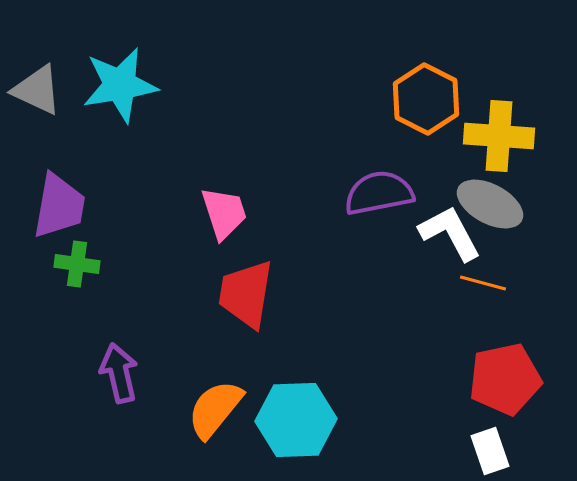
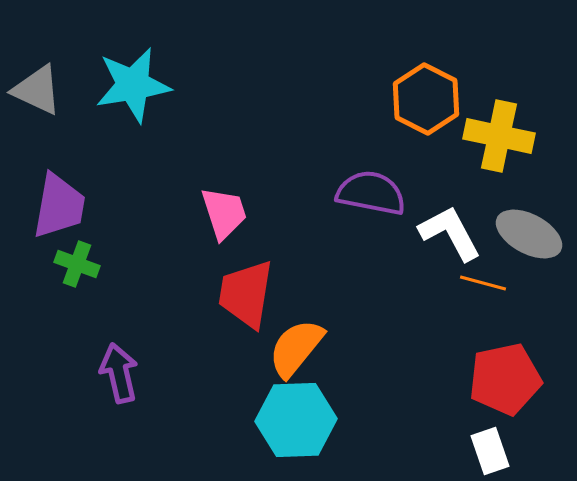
cyan star: moved 13 px right
yellow cross: rotated 8 degrees clockwise
purple semicircle: moved 8 px left; rotated 22 degrees clockwise
gray ellipse: moved 39 px right, 30 px down
green cross: rotated 12 degrees clockwise
orange semicircle: moved 81 px right, 61 px up
